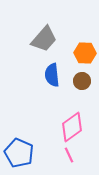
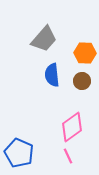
pink line: moved 1 px left, 1 px down
